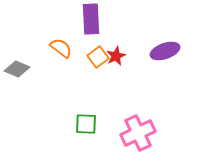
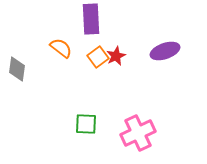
gray diamond: rotated 75 degrees clockwise
